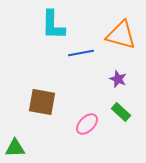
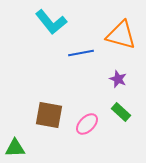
cyan L-shape: moved 2 px left, 3 px up; rotated 40 degrees counterclockwise
brown square: moved 7 px right, 13 px down
